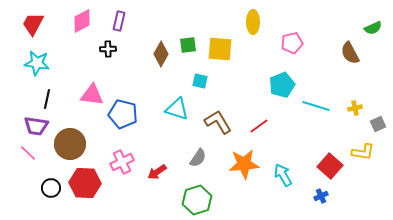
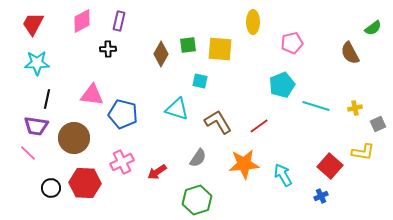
green semicircle: rotated 12 degrees counterclockwise
cyan star: rotated 10 degrees counterclockwise
brown circle: moved 4 px right, 6 px up
